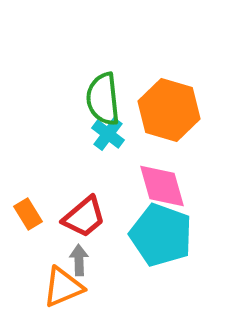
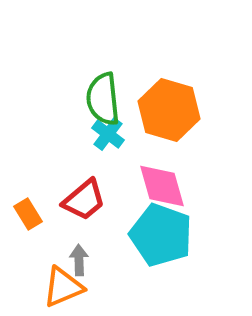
red trapezoid: moved 17 px up
